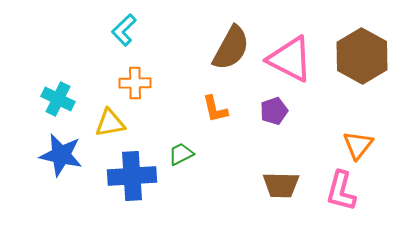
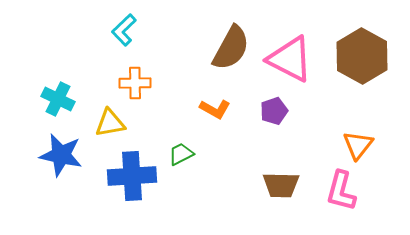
orange L-shape: rotated 48 degrees counterclockwise
